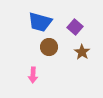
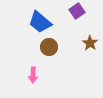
blue trapezoid: rotated 25 degrees clockwise
purple square: moved 2 px right, 16 px up; rotated 14 degrees clockwise
brown star: moved 8 px right, 9 px up
